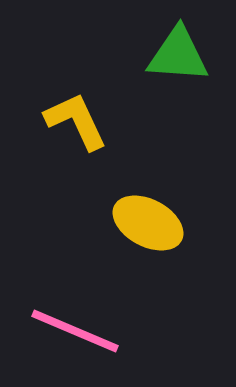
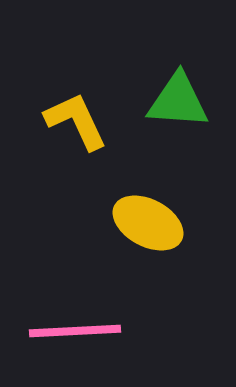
green triangle: moved 46 px down
pink line: rotated 26 degrees counterclockwise
